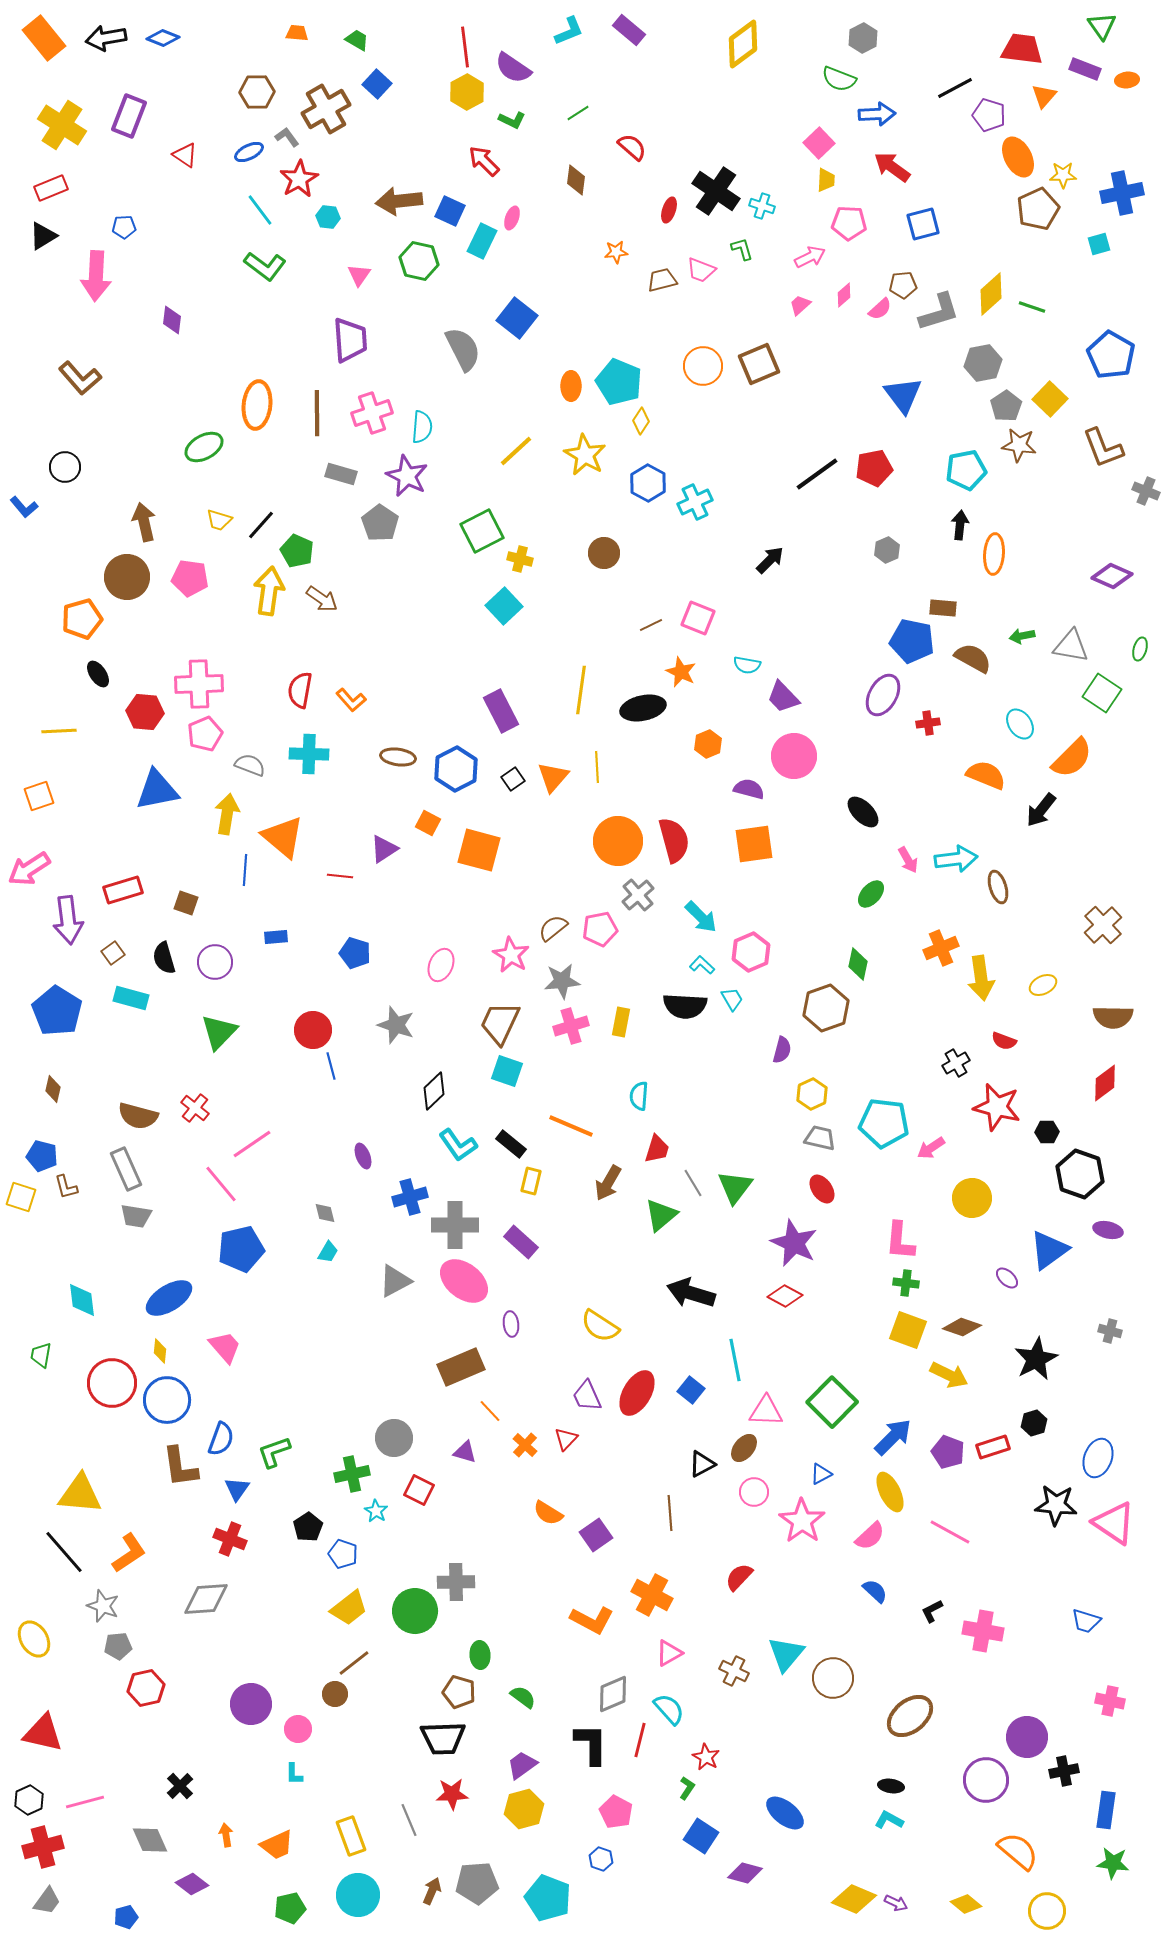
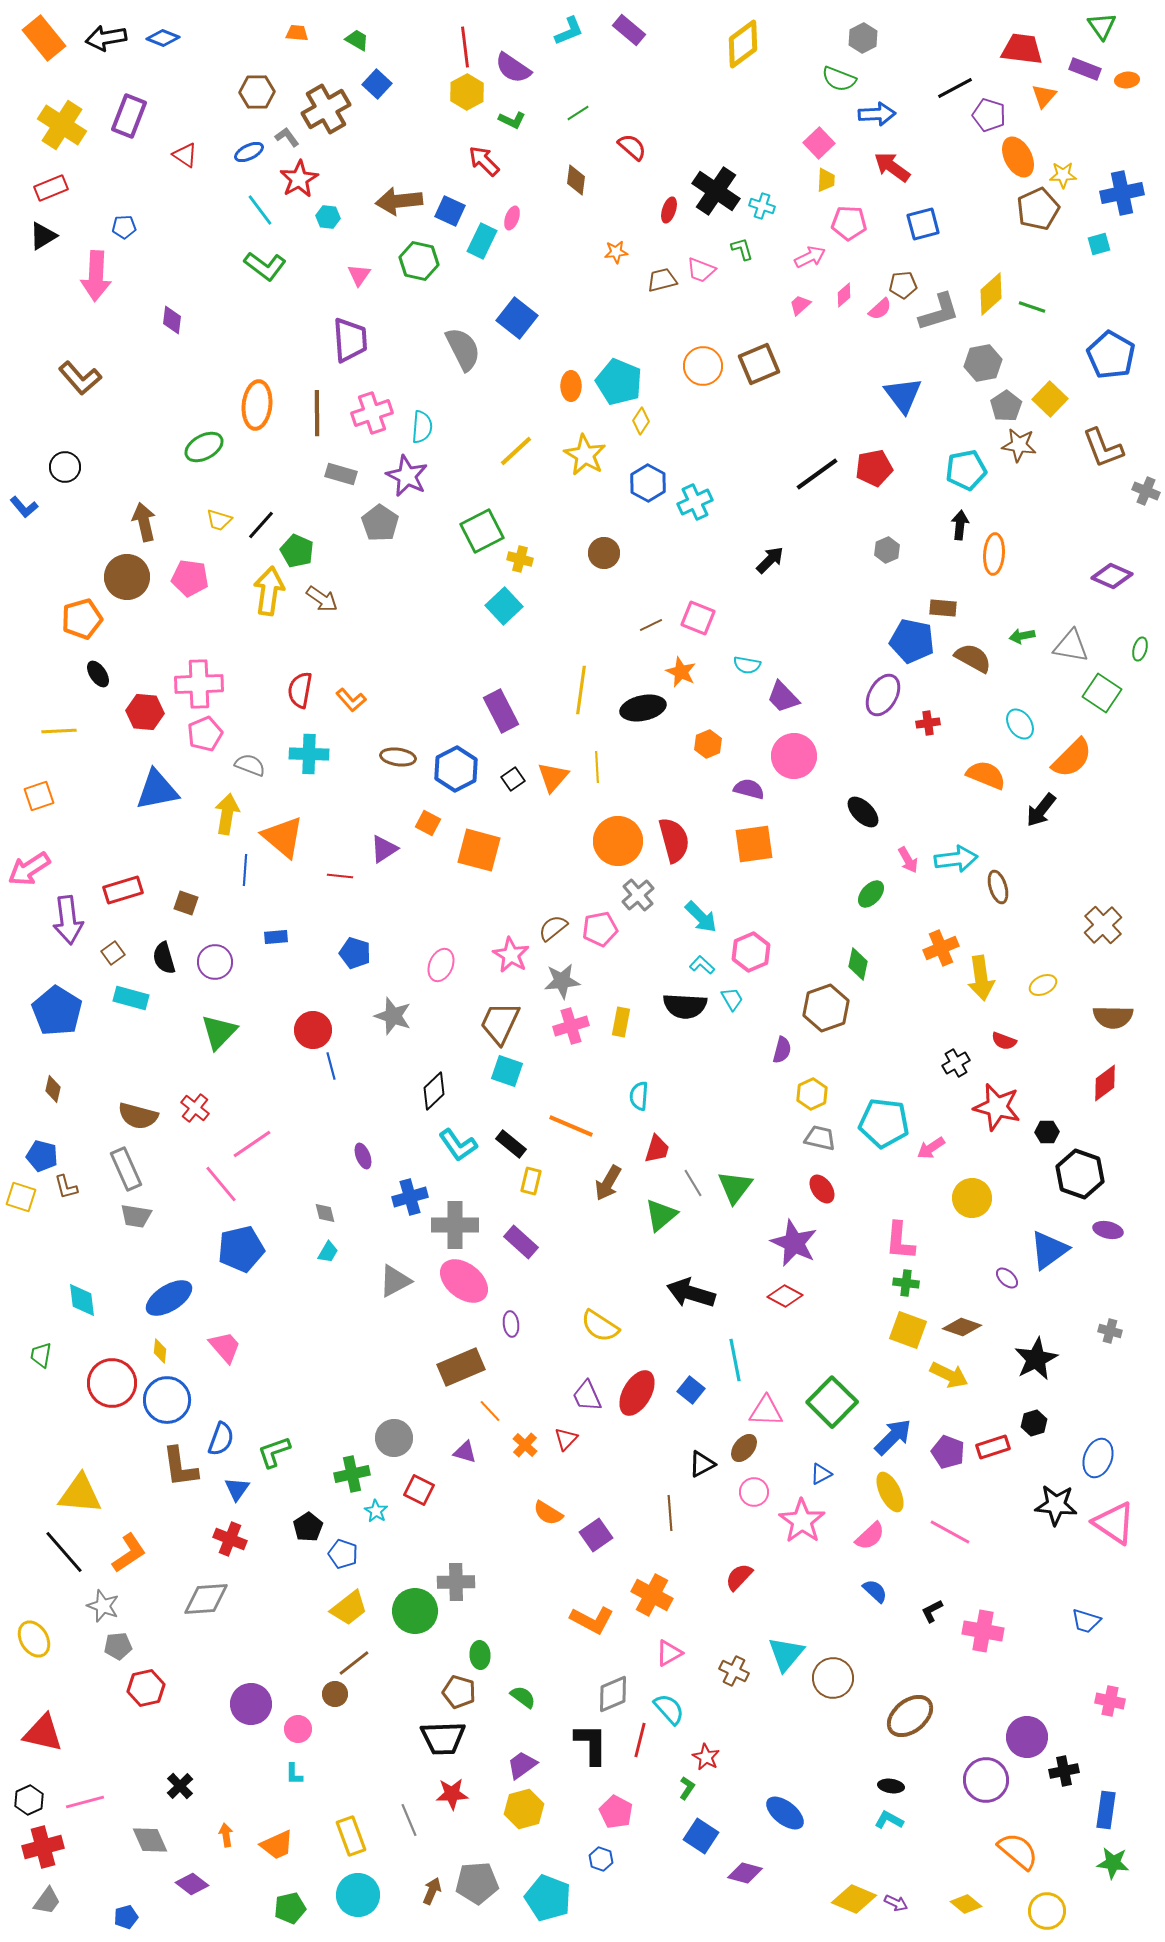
gray star at (396, 1025): moved 3 px left, 9 px up
